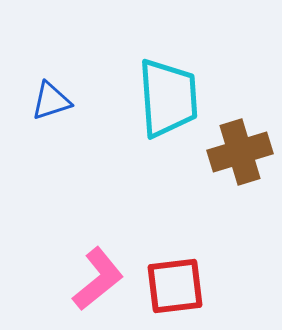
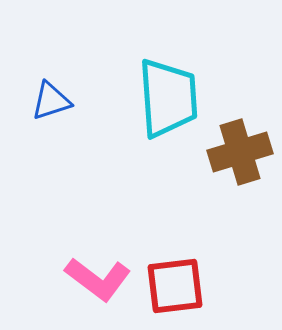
pink L-shape: rotated 76 degrees clockwise
